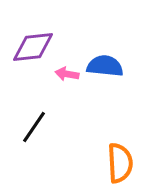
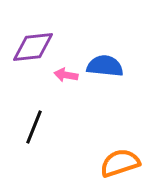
pink arrow: moved 1 px left, 1 px down
black line: rotated 12 degrees counterclockwise
orange semicircle: rotated 105 degrees counterclockwise
